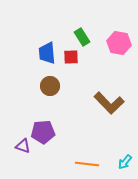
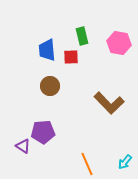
green rectangle: moved 1 px up; rotated 18 degrees clockwise
blue trapezoid: moved 3 px up
purple triangle: rotated 14 degrees clockwise
orange line: rotated 60 degrees clockwise
